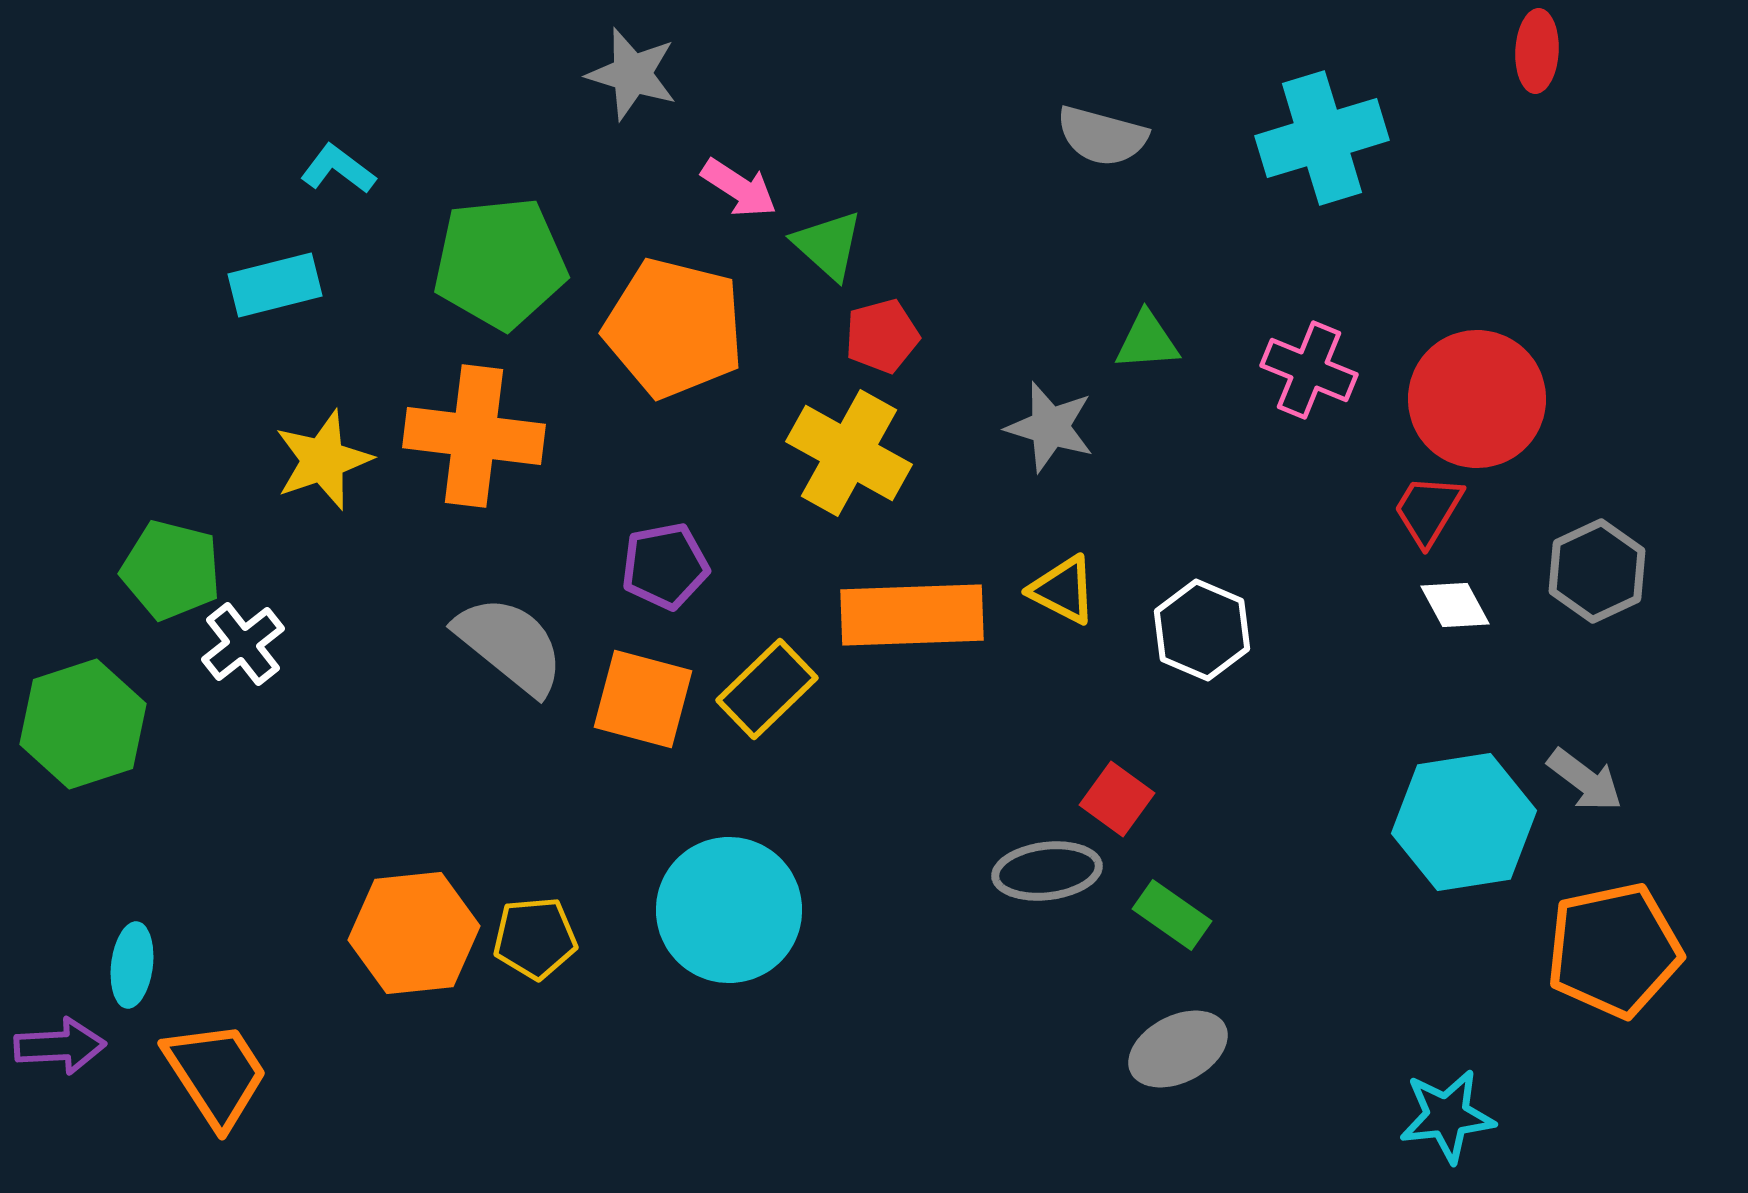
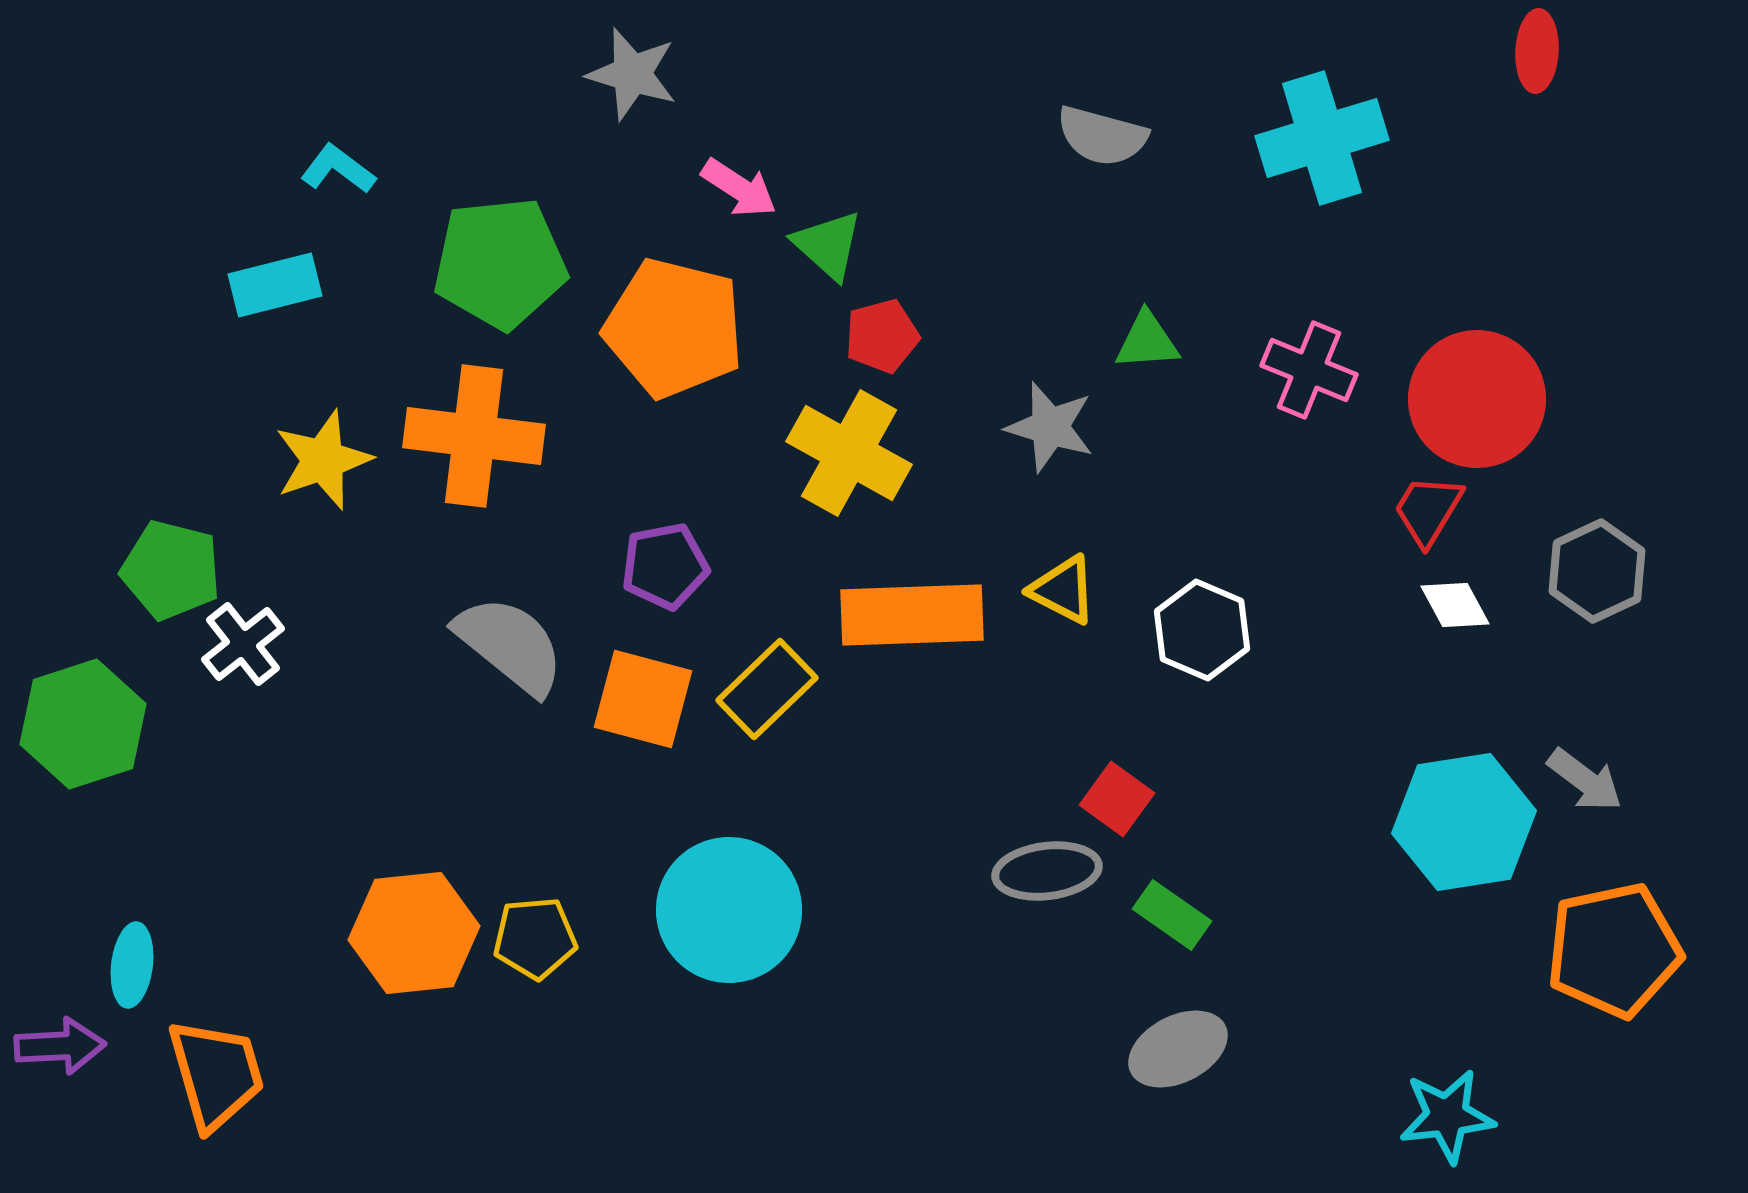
orange trapezoid at (216, 1074): rotated 17 degrees clockwise
